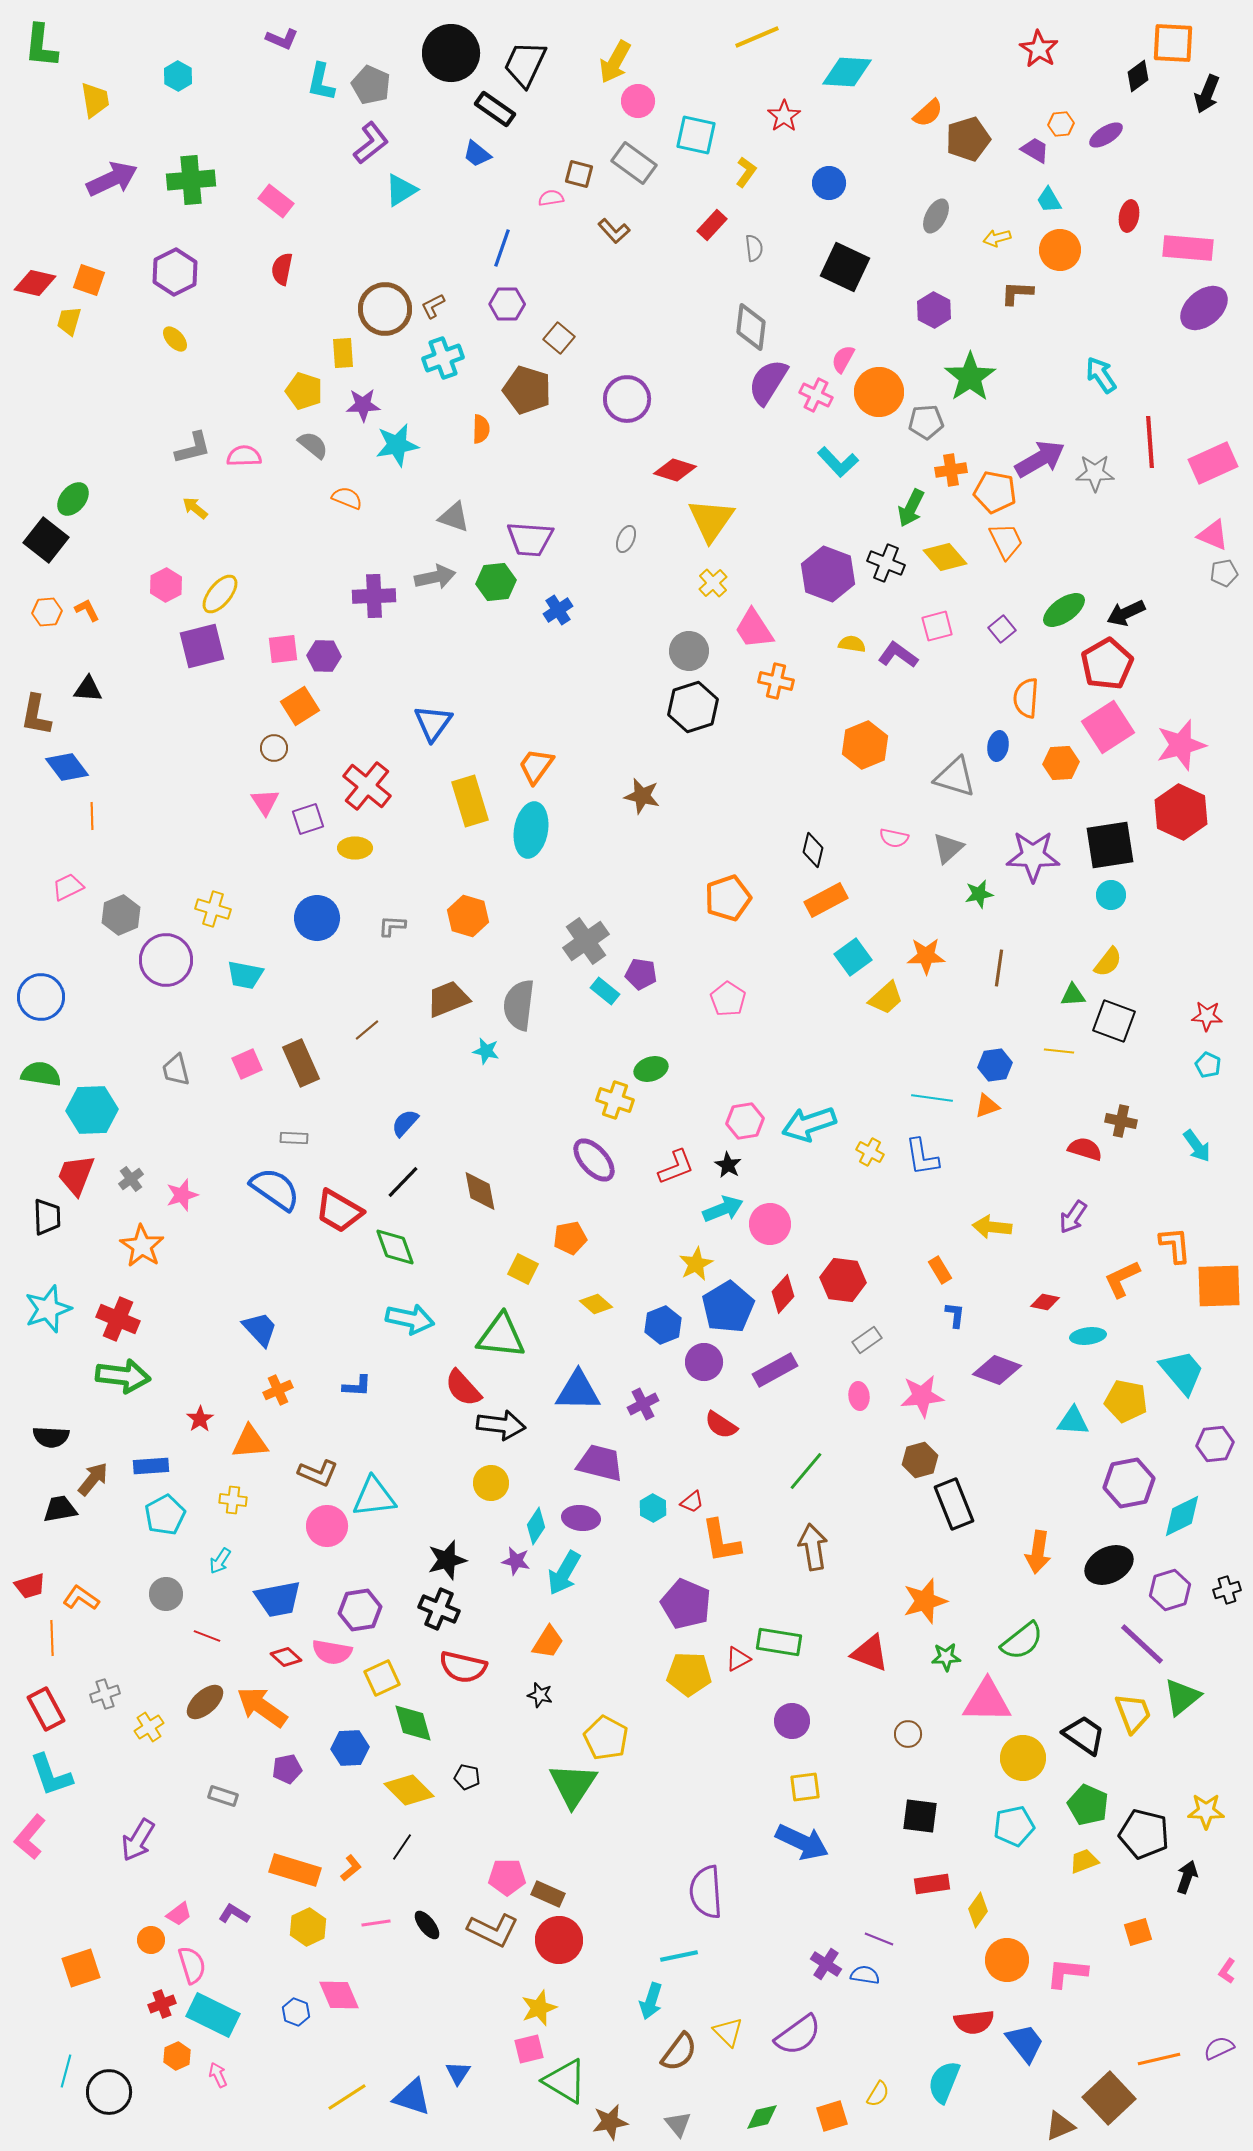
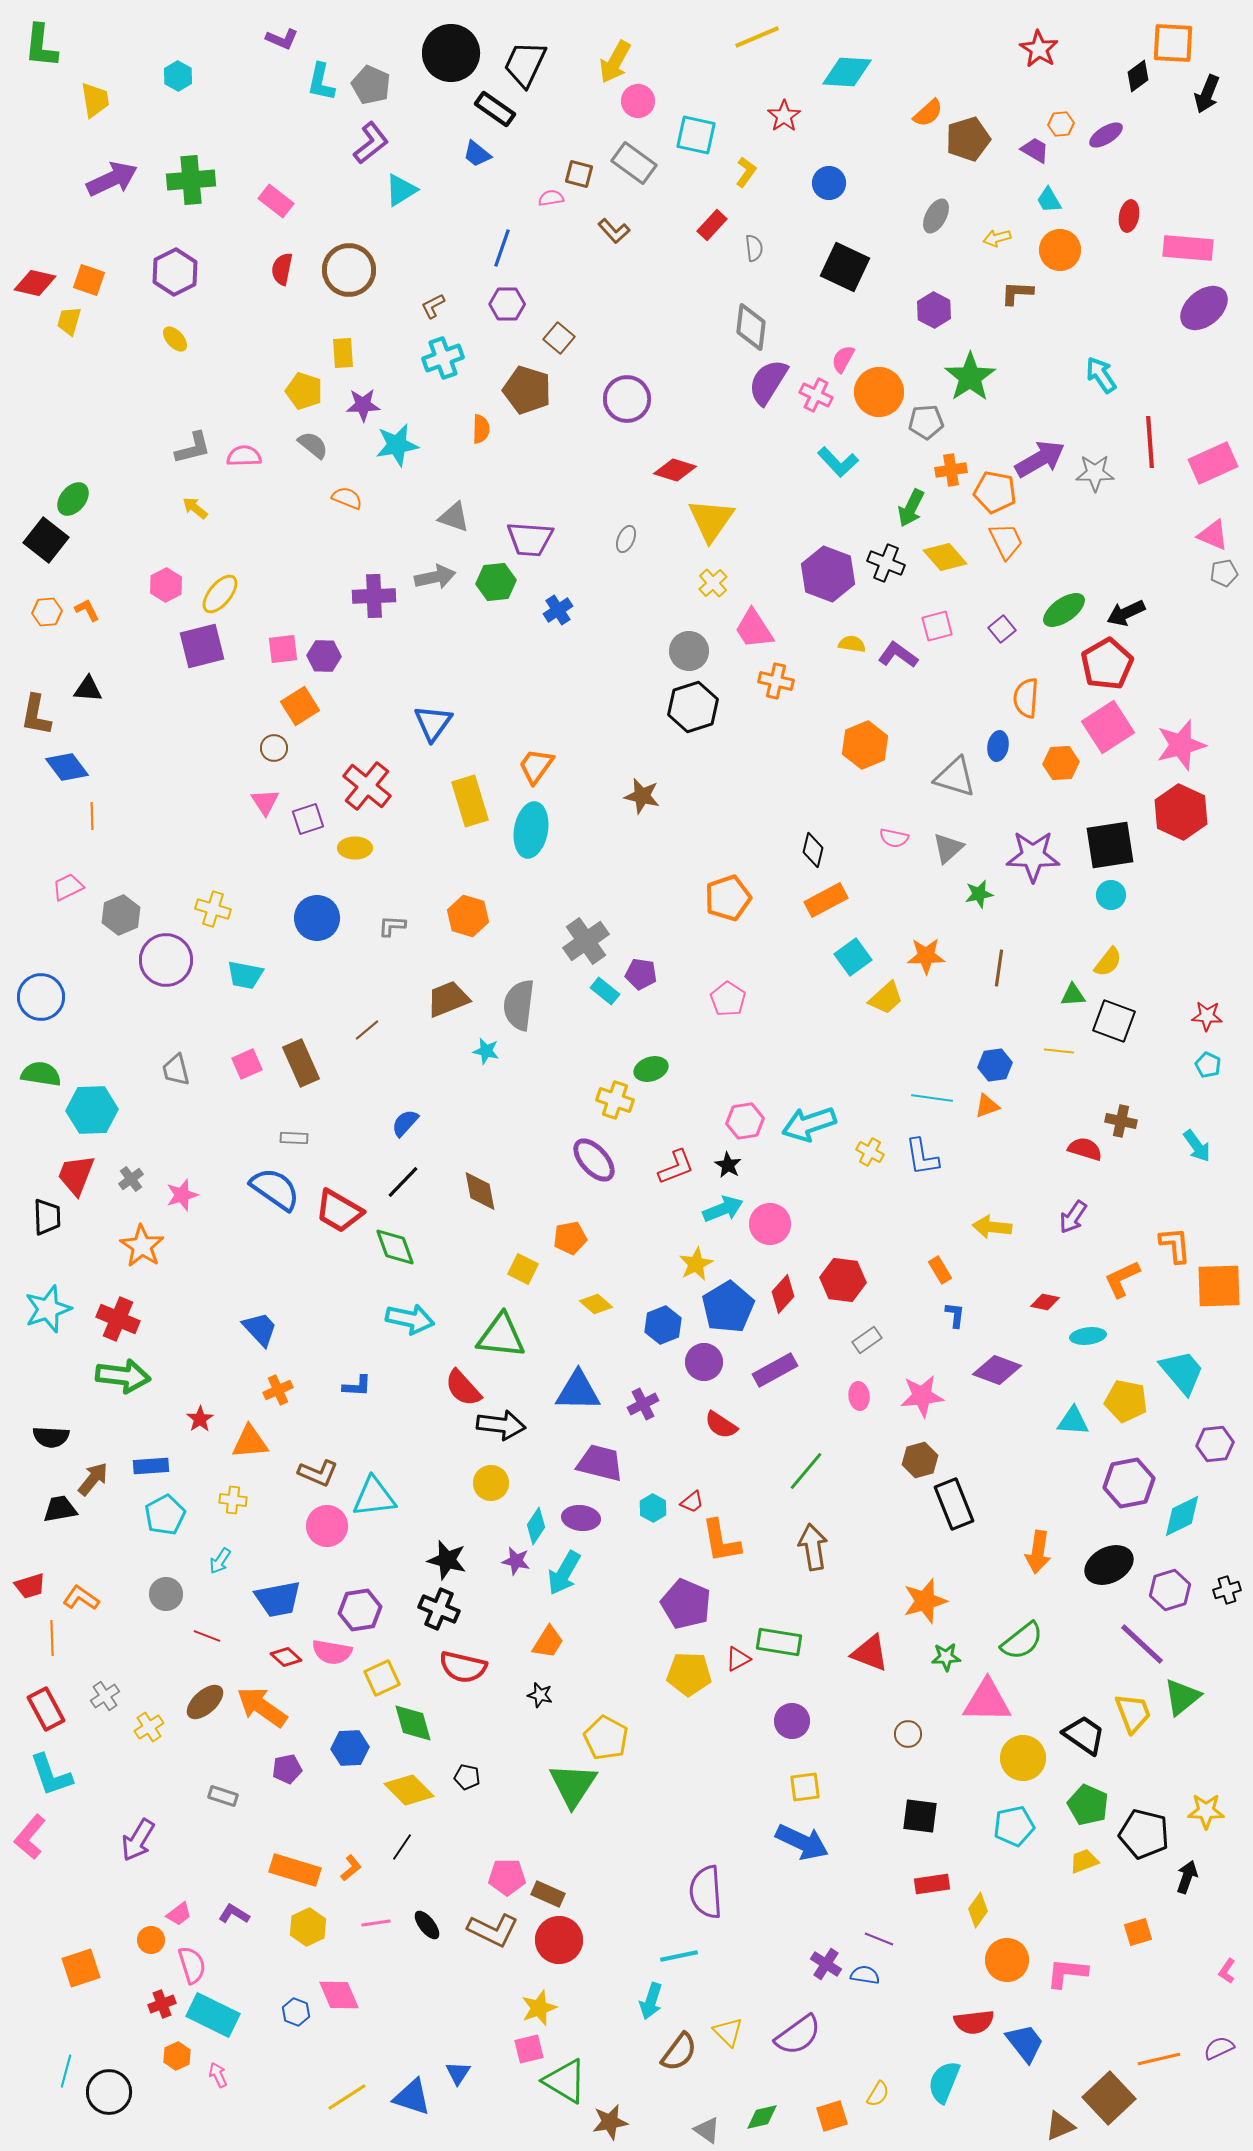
brown circle at (385, 309): moved 36 px left, 39 px up
black star at (447, 1560): rotated 30 degrees clockwise
gray cross at (105, 1694): moved 2 px down; rotated 16 degrees counterclockwise
gray triangle at (678, 2124): moved 29 px right, 6 px down; rotated 16 degrees counterclockwise
